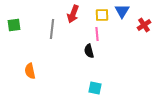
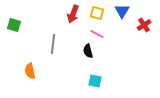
yellow square: moved 5 px left, 2 px up; rotated 16 degrees clockwise
green square: rotated 24 degrees clockwise
gray line: moved 1 px right, 15 px down
pink line: rotated 56 degrees counterclockwise
black semicircle: moved 1 px left
cyan square: moved 7 px up
